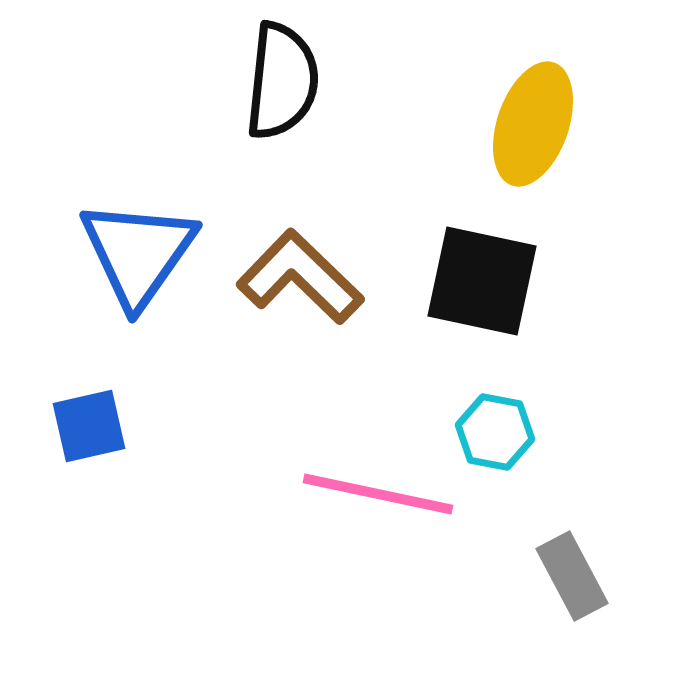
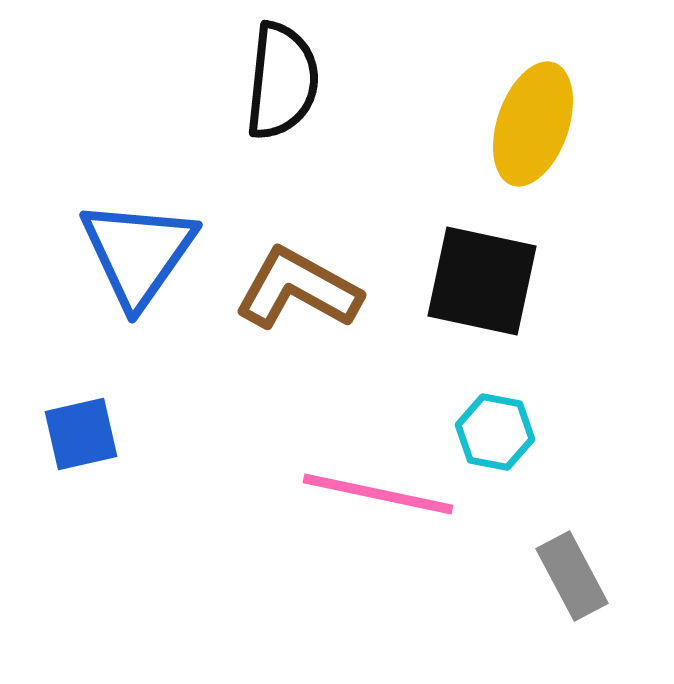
brown L-shape: moved 2 px left, 12 px down; rotated 15 degrees counterclockwise
blue square: moved 8 px left, 8 px down
